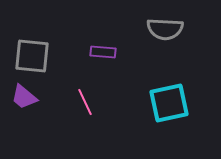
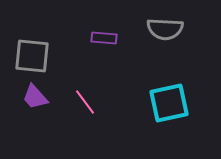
purple rectangle: moved 1 px right, 14 px up
purple trapezoid: moved 11 px right; rotated 8 degrees clockwise
pink line: rotated 12 degrees counterclockwise
